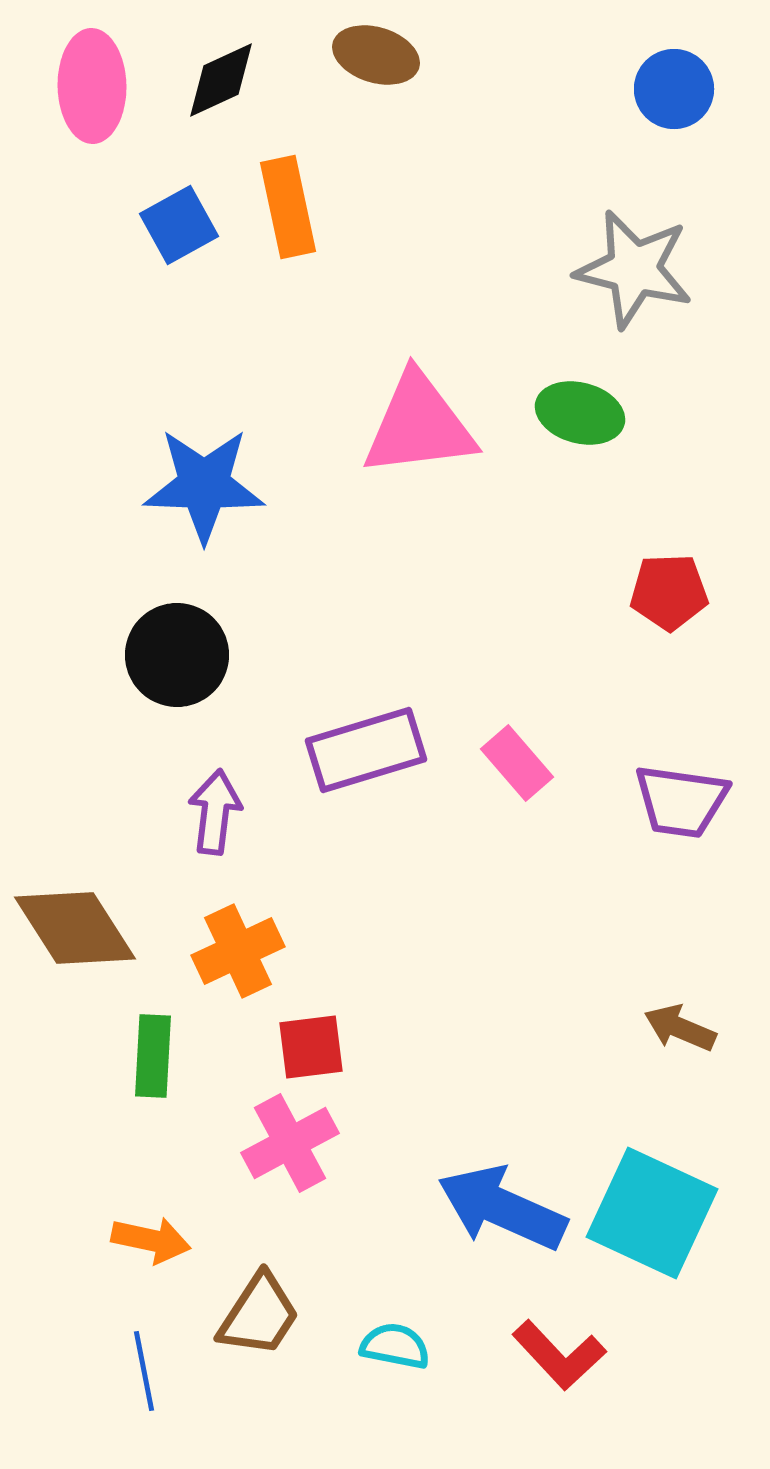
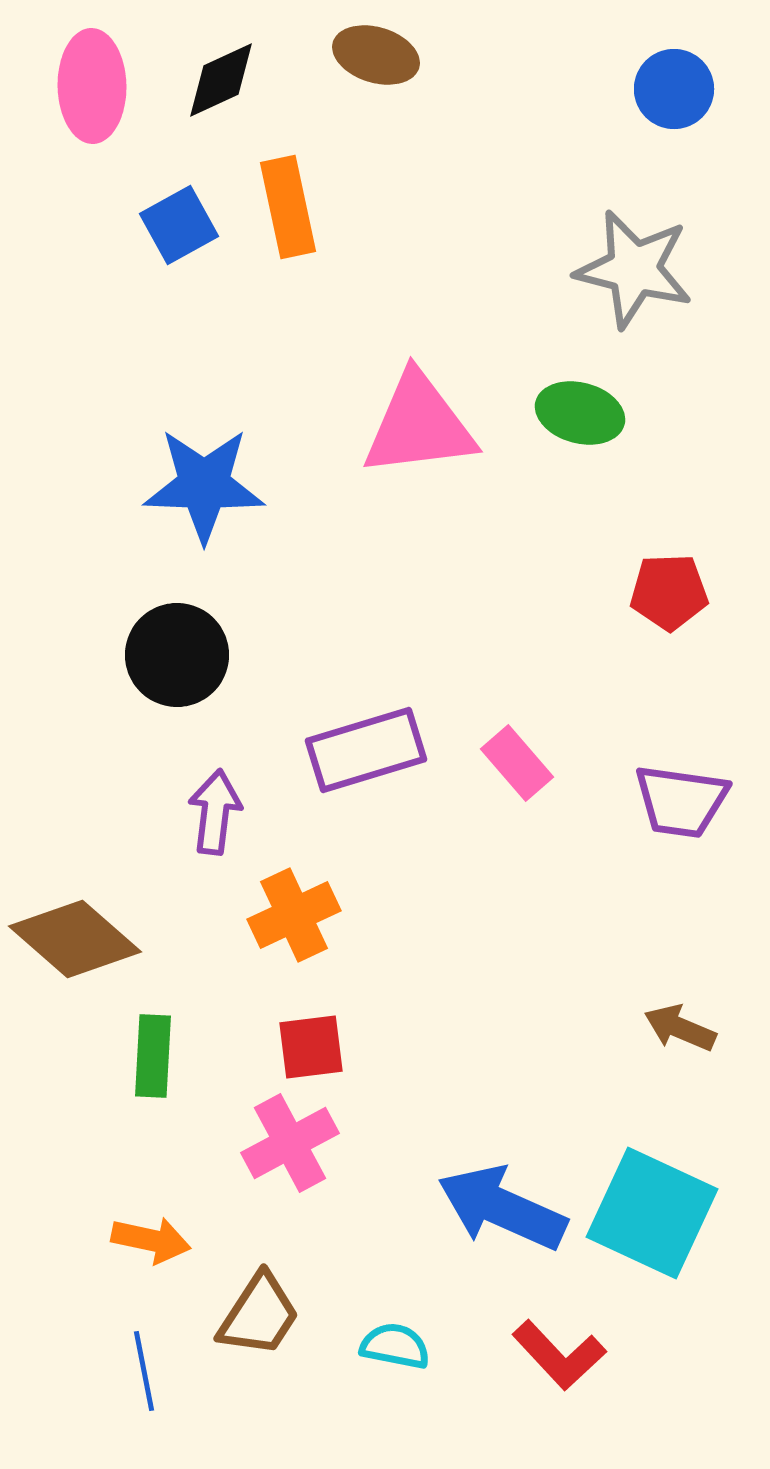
brown diamond: moved 11 px down; rotated 16 degrees counterclockwise
orange cross: moved 56 px right, 36 px up
